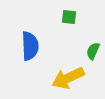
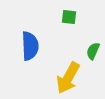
yellow arrow: rotated 36 degrees counterclockwise
